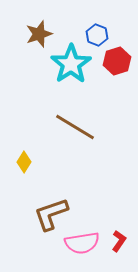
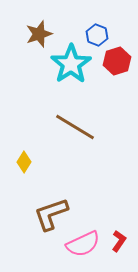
pink semicircle: moved 1 px right, 1 px down; rotated 16 degrees counterclockwise
